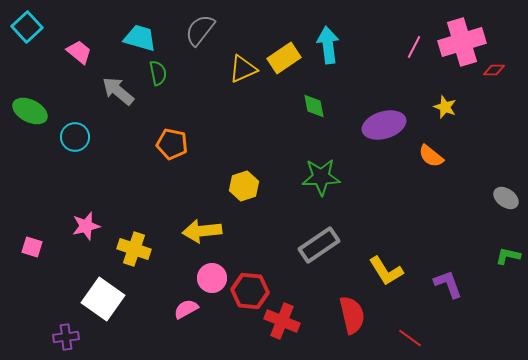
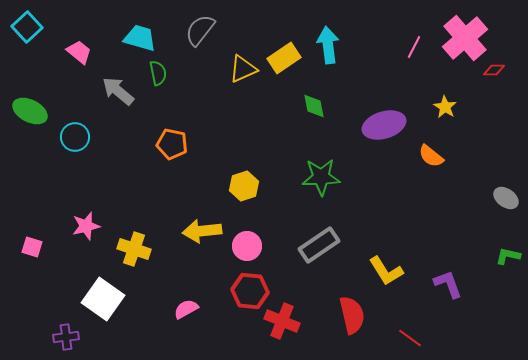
pink cross: moved 3 px right, 4 px up; rotated 24 degrees counterclockwise
yellow star: rotated 10 degrees clockwise
pink circle: moved 35 px right, 32 px up
